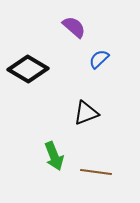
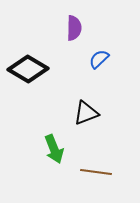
purple semicircle: moved 1 px down; rotated 50 degrees clockwise
green arrow: moved 7 px up
